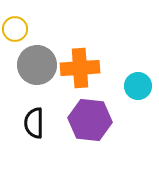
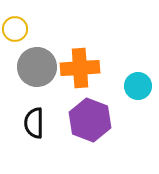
gray circle: moved 2 px down
purple hexagon: rotated 15 degrees clockwise
